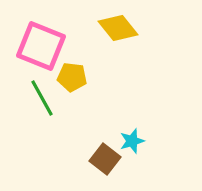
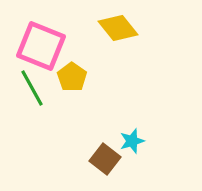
yellow pentagon: rotated 28 degrees clockwise
green line: moved 10 px left, 10 px up
